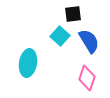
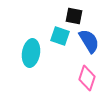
black square: moved 1 px right, 2 px down; rotated 18 degrees clockwise
cyan square: rotated 24 degrees counterclockwise
cyan ellipse: moved 3 px right, 10 px up
